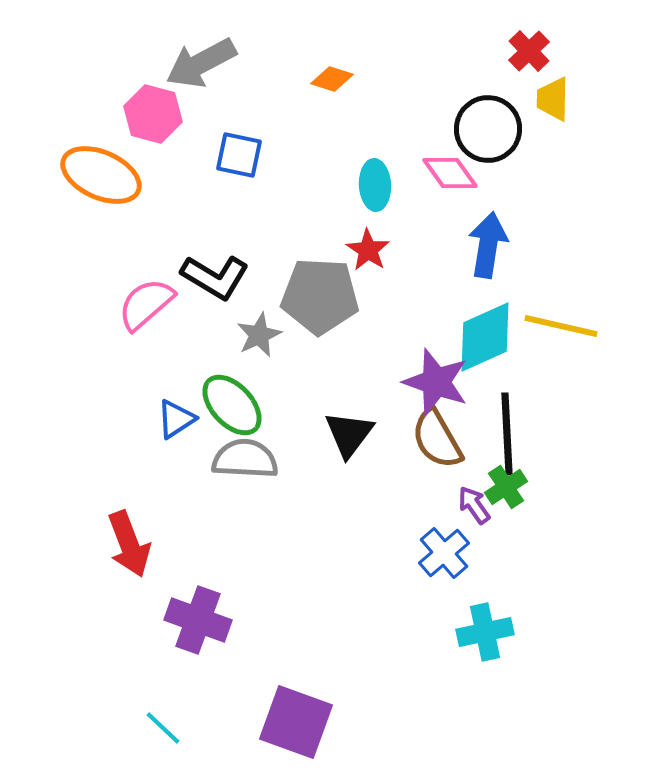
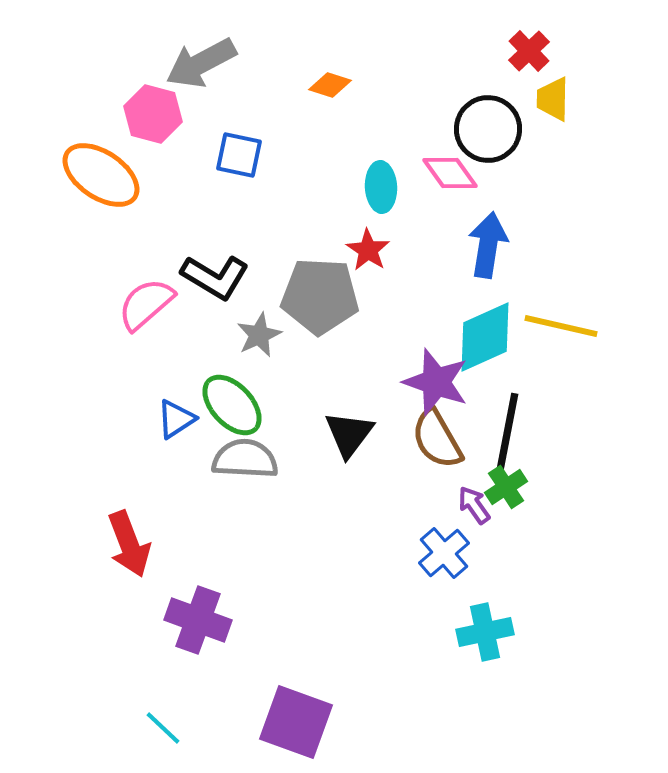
orange diamond: moved 2 px left, 6 px down
orange ellipse: rotated 10 degrees clockwise
cyan ellipse: moved 6 px right, 2 px down
black line: rotated 14 degrees clockwise
